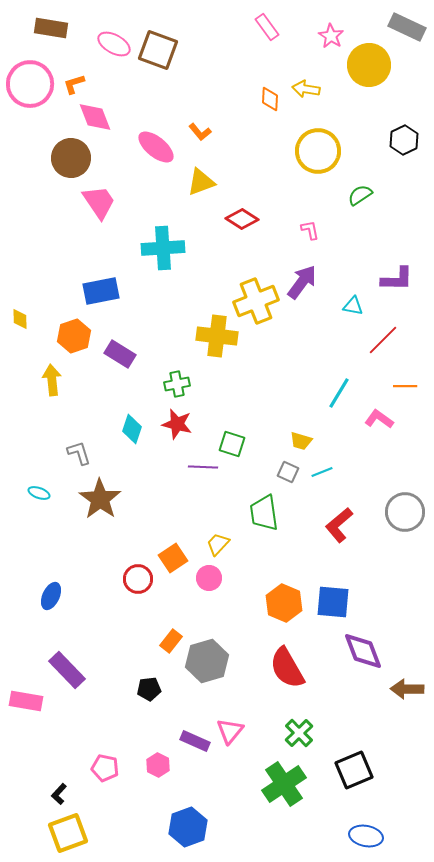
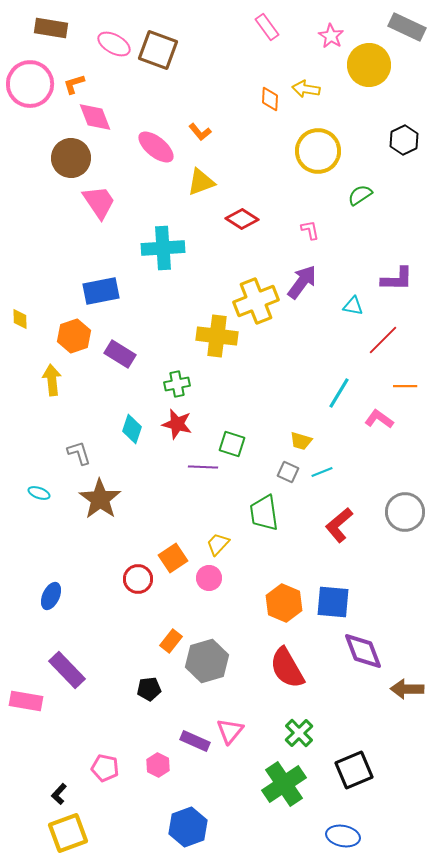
blue ellipse at (366, 836): moved 23 px left
